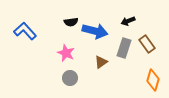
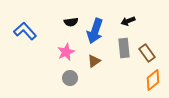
blue arrow: rotated 95 degrees clockwise
brown rectangle: moved 9 px down
gray rectangle: rotated 24 degrees counterclockwise
pink star: moved 1 px up; rotated 24 degrees clockwise
brown triangle: moved 7 px left, 1 px up
orange diamond: rotated 35 degrees clockwise
